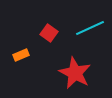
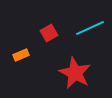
red square: rotated 24 degrees clockwise
